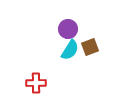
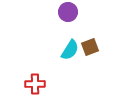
purple circle: moved 17 px up
red cross: moved 1 px left, 1 px down
